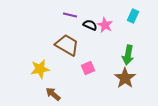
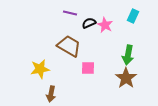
purple line: moved 2 px up
black semicircle: moved 1 px left, 2 px up; rotated 48 degrees counterclockwise
brown trapezoid: moved 2 px right, 1 px down
pink square: rotated 24 degrees clockwise
brown star: moved 1 px right
brown arrow: moved 2 px left; rotated 119 degrees counterclockwise
